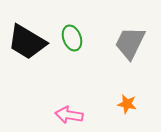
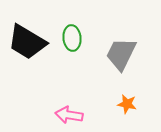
green ellipse: rotated 15 degrees clockwise
gray trapezoid: moved 9 px left, 11 px down
